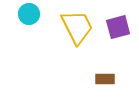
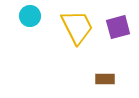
cyan circle: moved 1 px right, 2 px down
